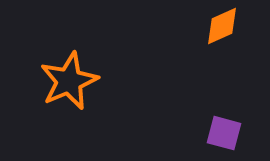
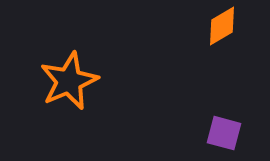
orange diamond: rotated 6 degrees counterclockwise
